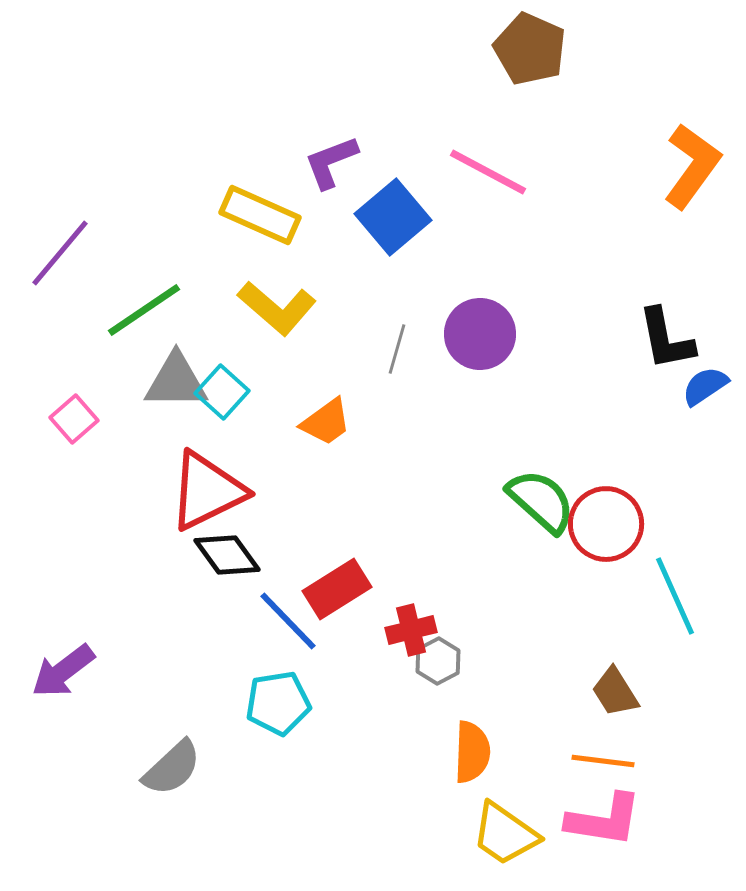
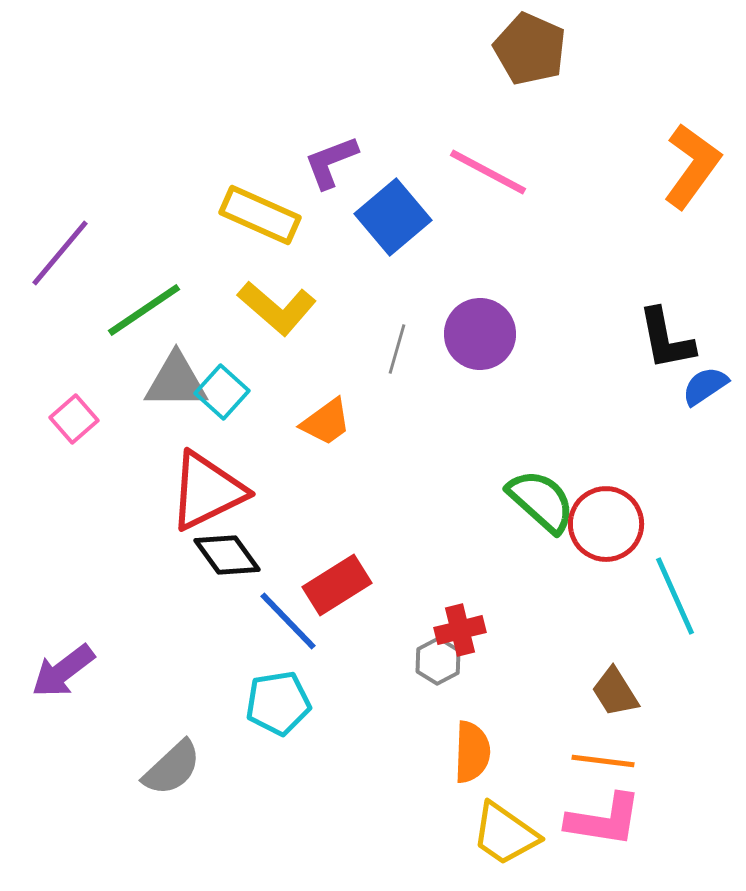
red rectangle: moved 4 px up
red cross: moved 49 px right
